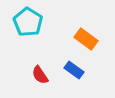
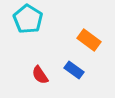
cyan pentagon: moved 3 px up
orange rectangle: moved 3 px right, 1 px down
